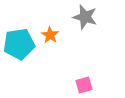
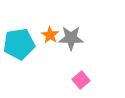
gray star: moved 14 px left, 21 px down; rotated 15 degrees counterclockwise
pink square: moved 3 px left, 5 px up; rotated 24 degrees counterclockwise
